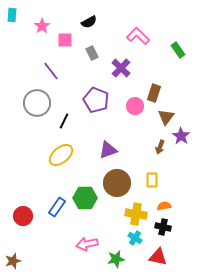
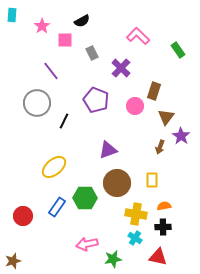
black semicircle: moved 7 px left, 1 px up
brown rectangle: moved 2 px up
yellow ellipse: moved 7 px left, 12 px down
black cross: rotated 14 degrees counterclockwise
green star: moved 3 px left
